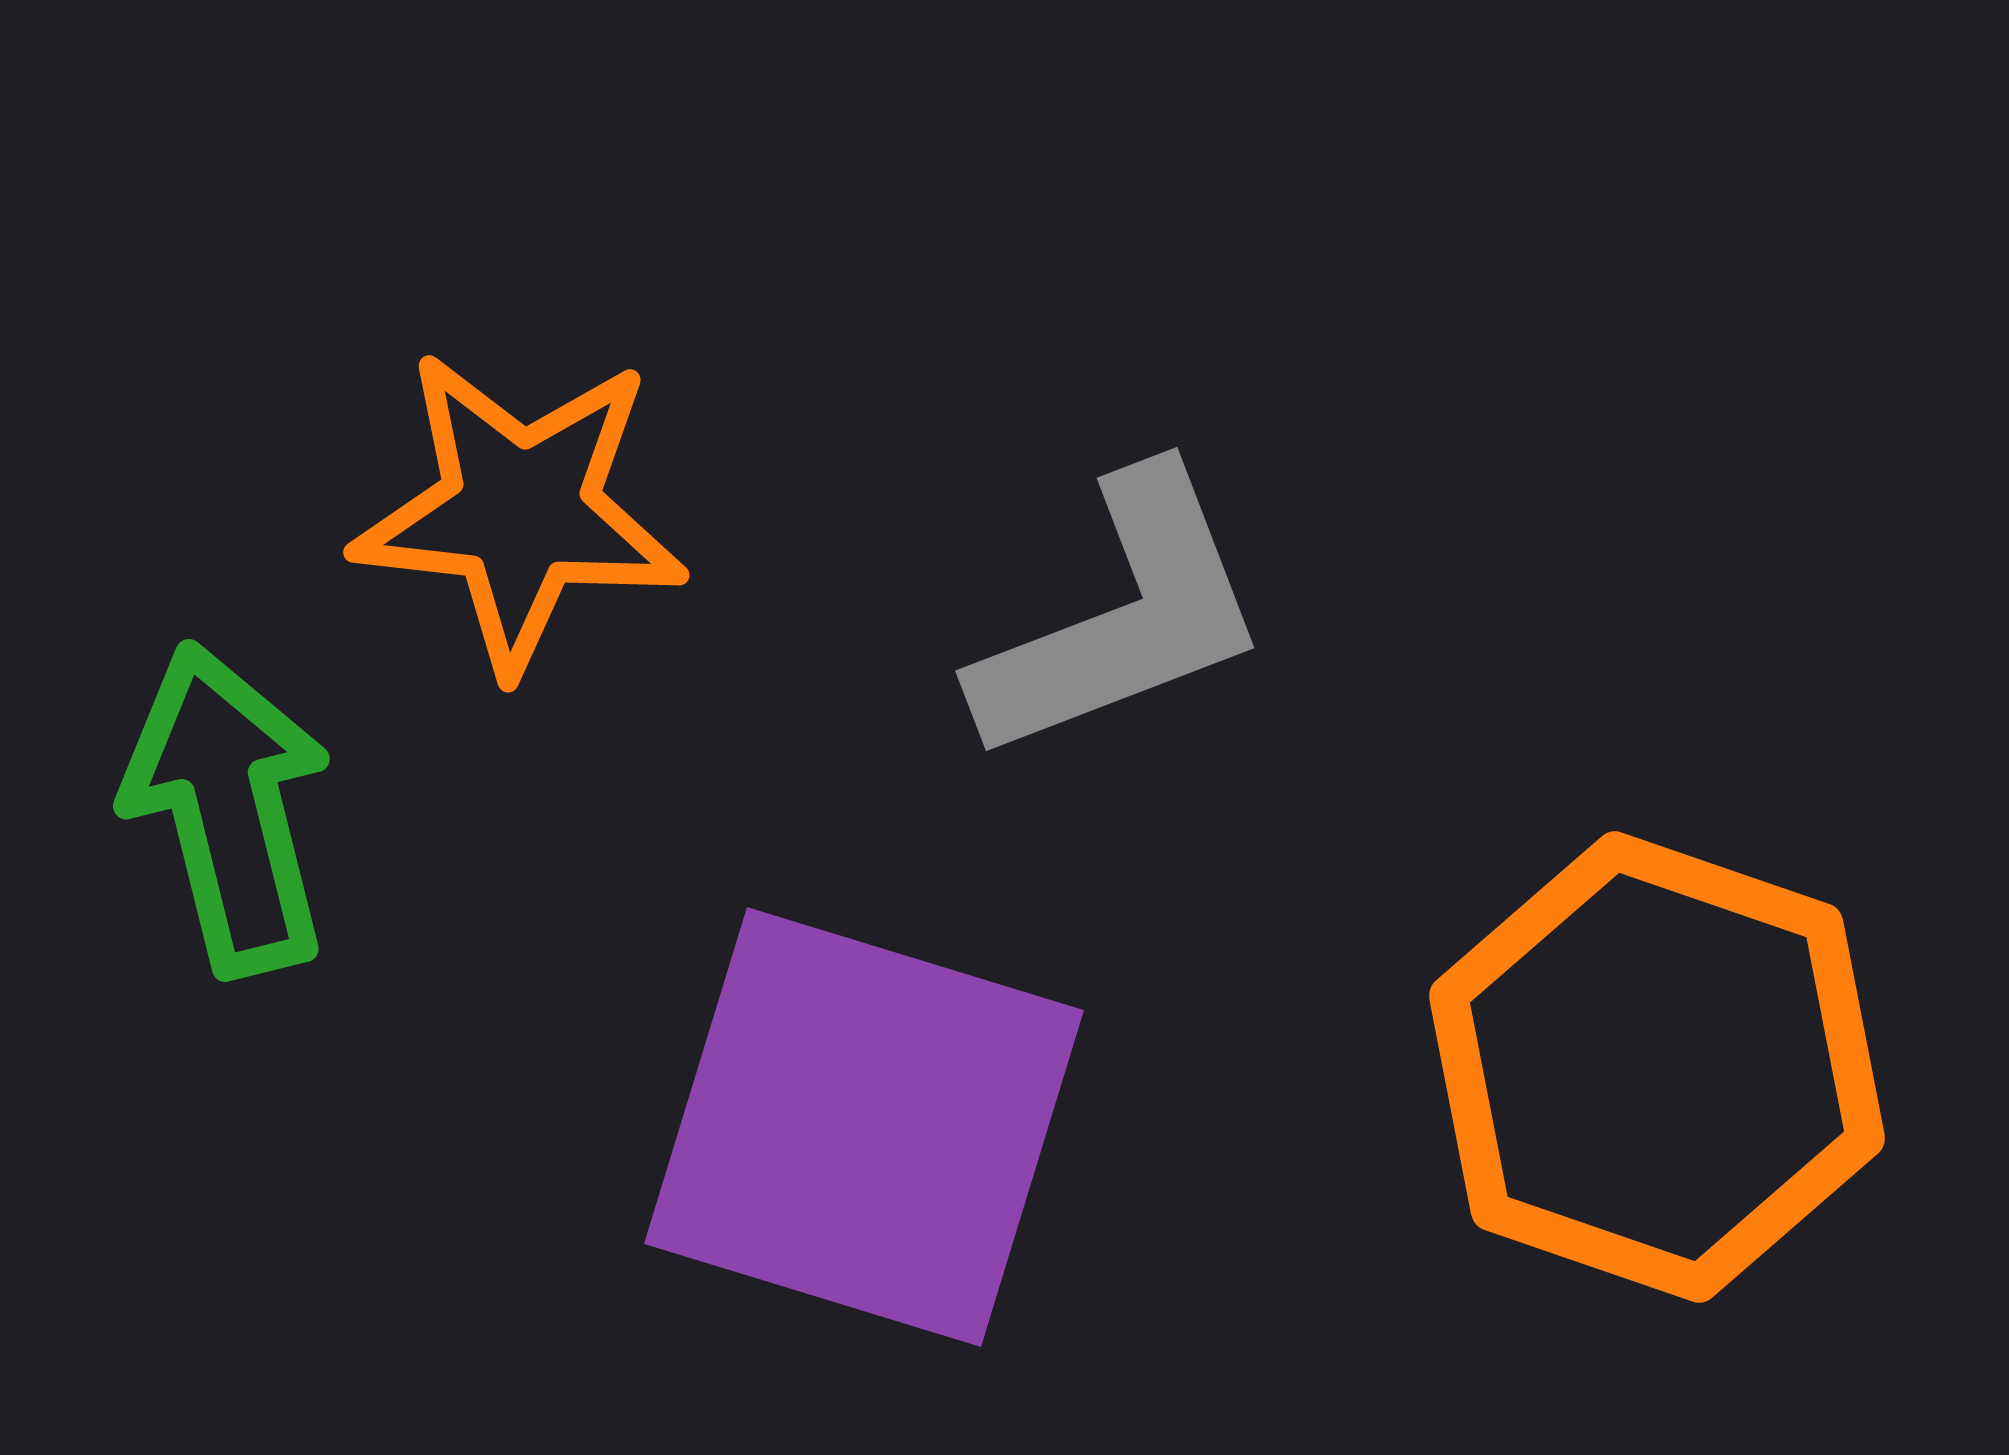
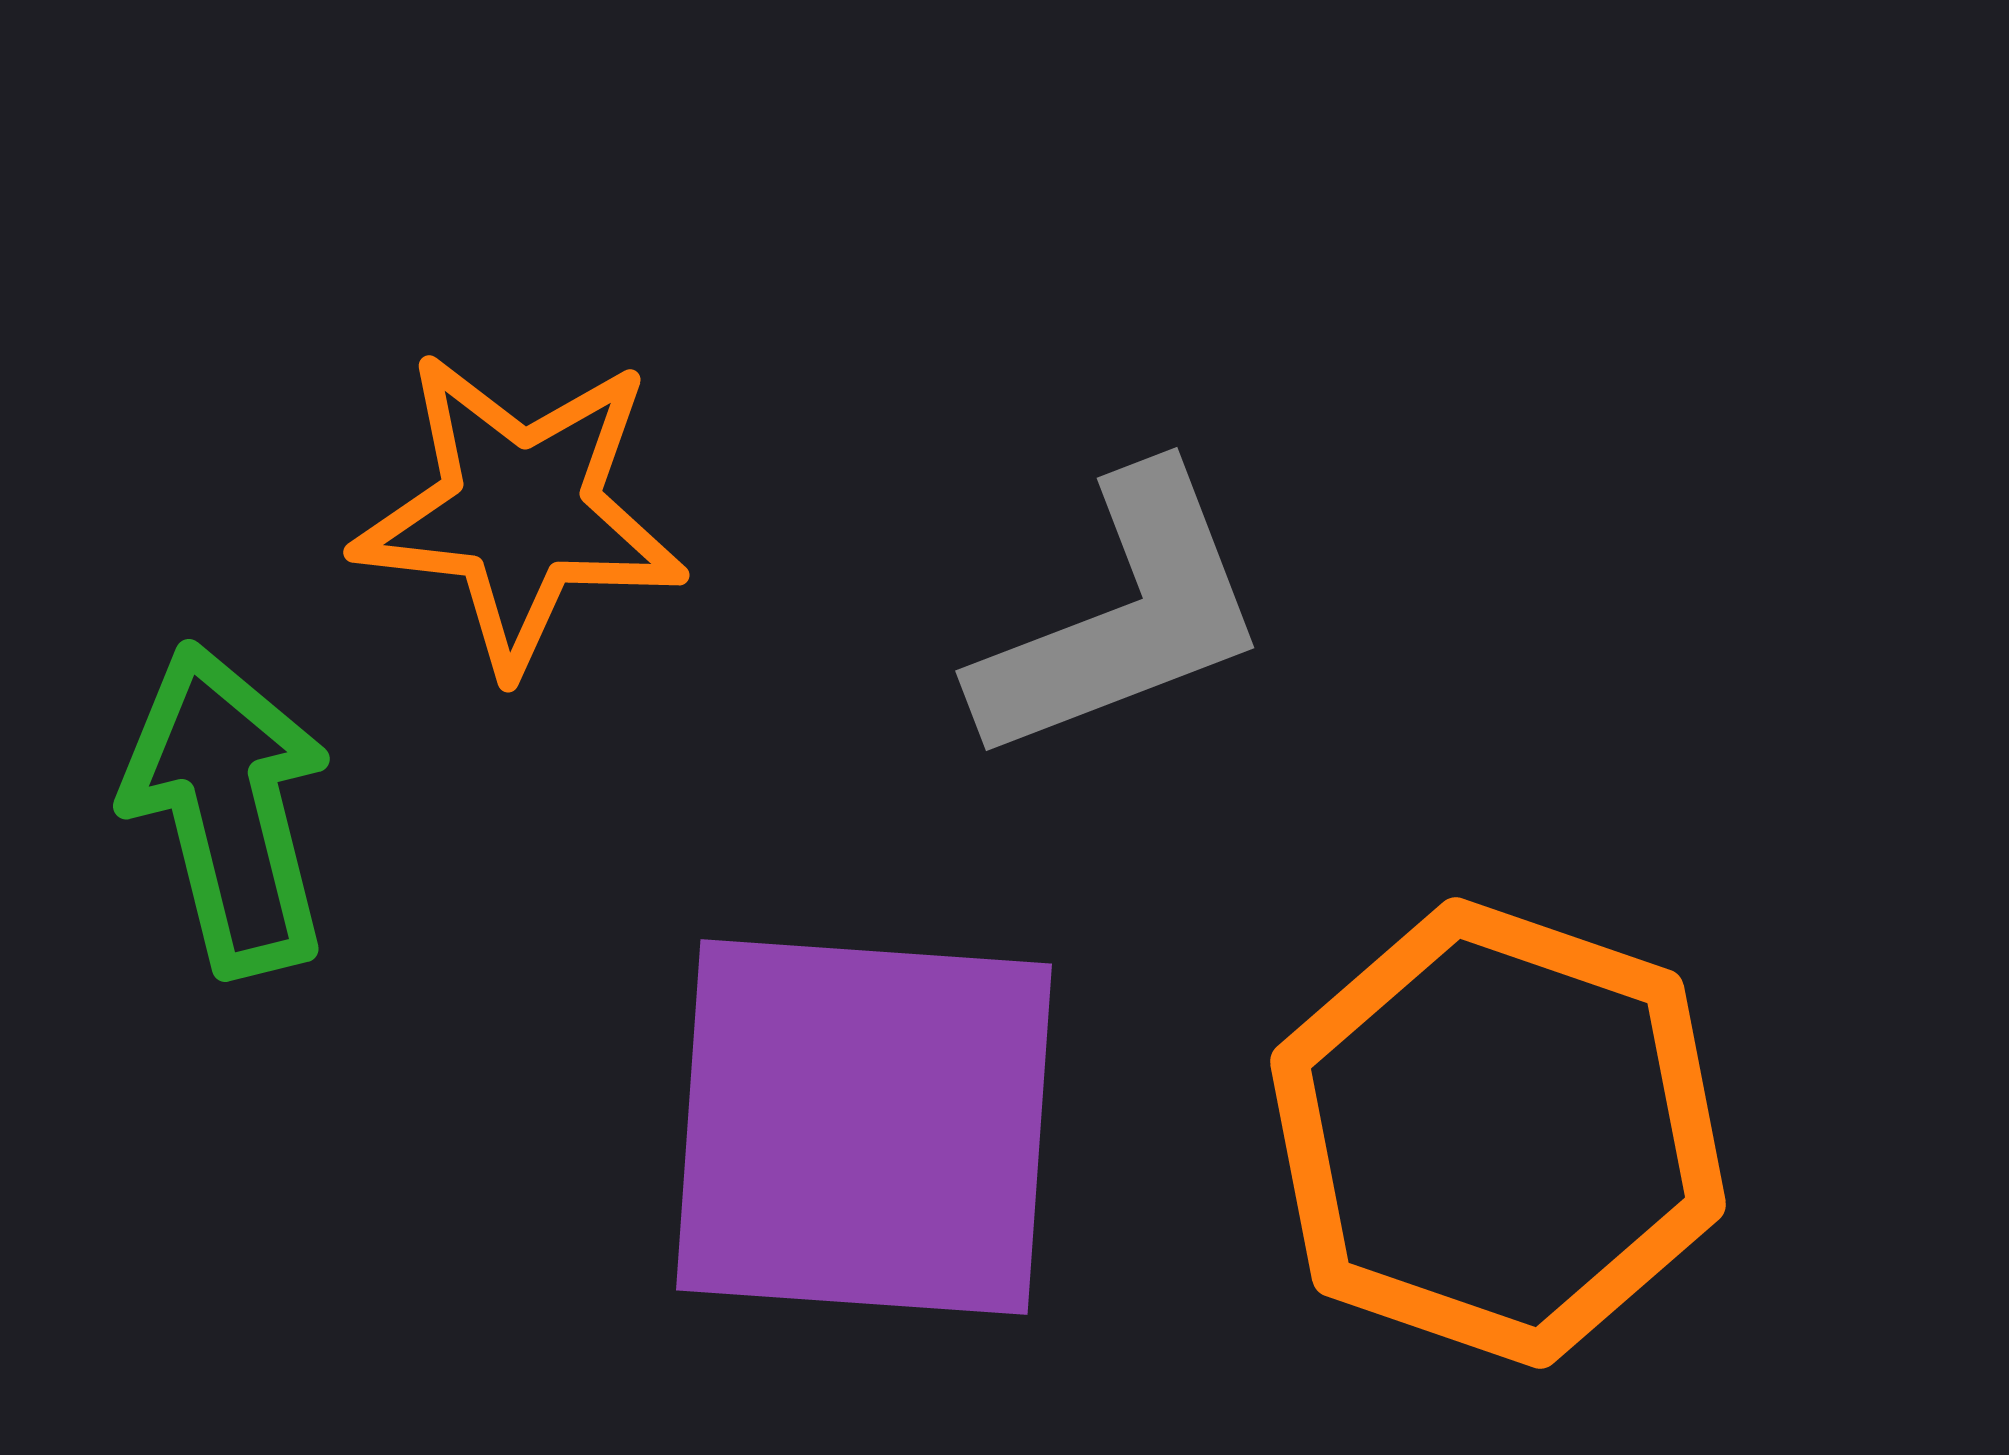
orange hexagon: moved 159 px left, 66 px down
purple square: rotated 13 degrees counterclockwise
